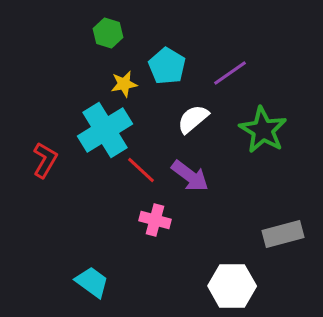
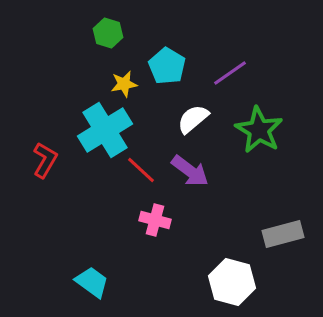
green star: moved 4 px left
purple arrow: moved 5 px up
white hexagon: moved 4 px up; rotated 15 degrees clockwise
